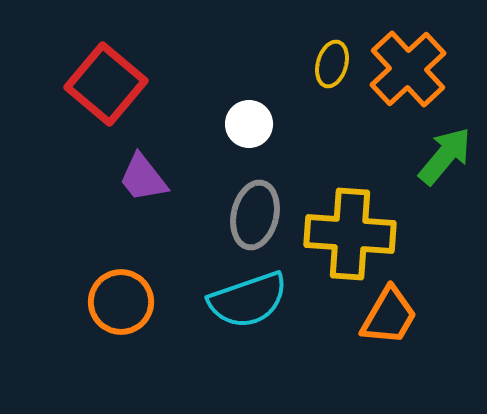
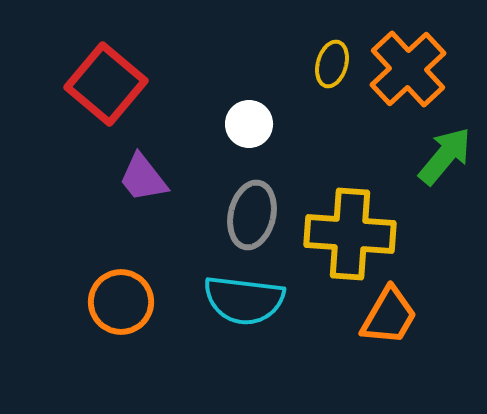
gray ellipse: moved 3 px left
cyan semicircle: moved 4 px left; rotated 26 degrees clockwise
